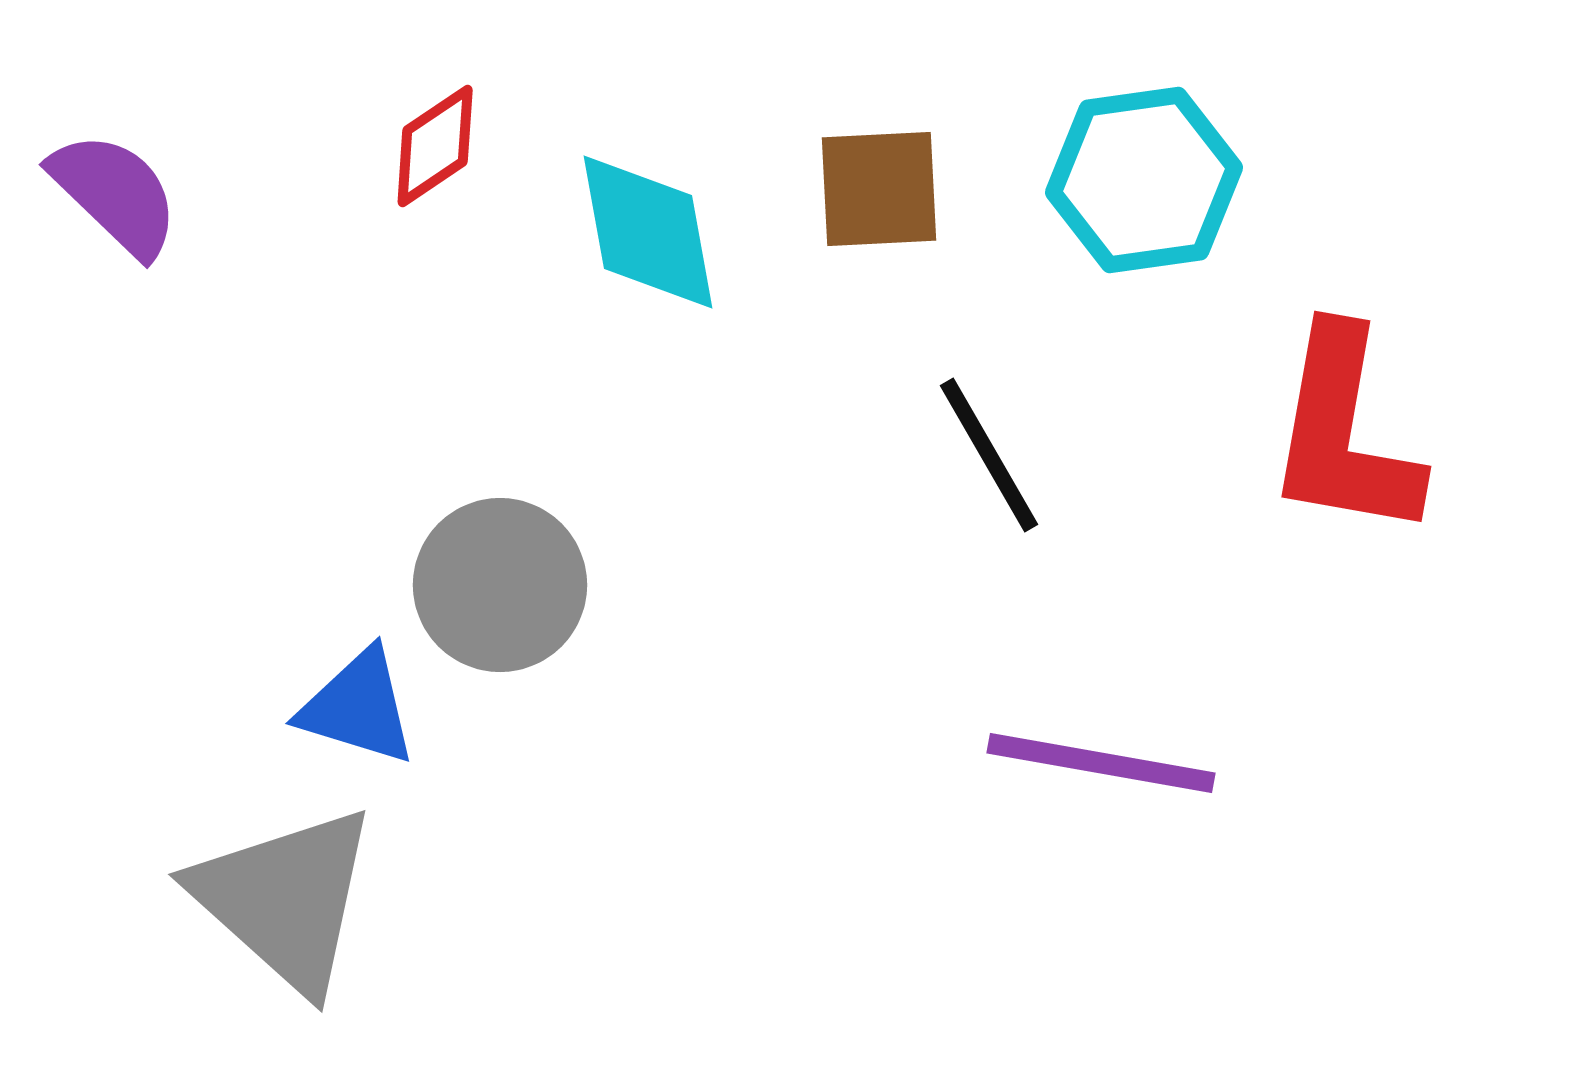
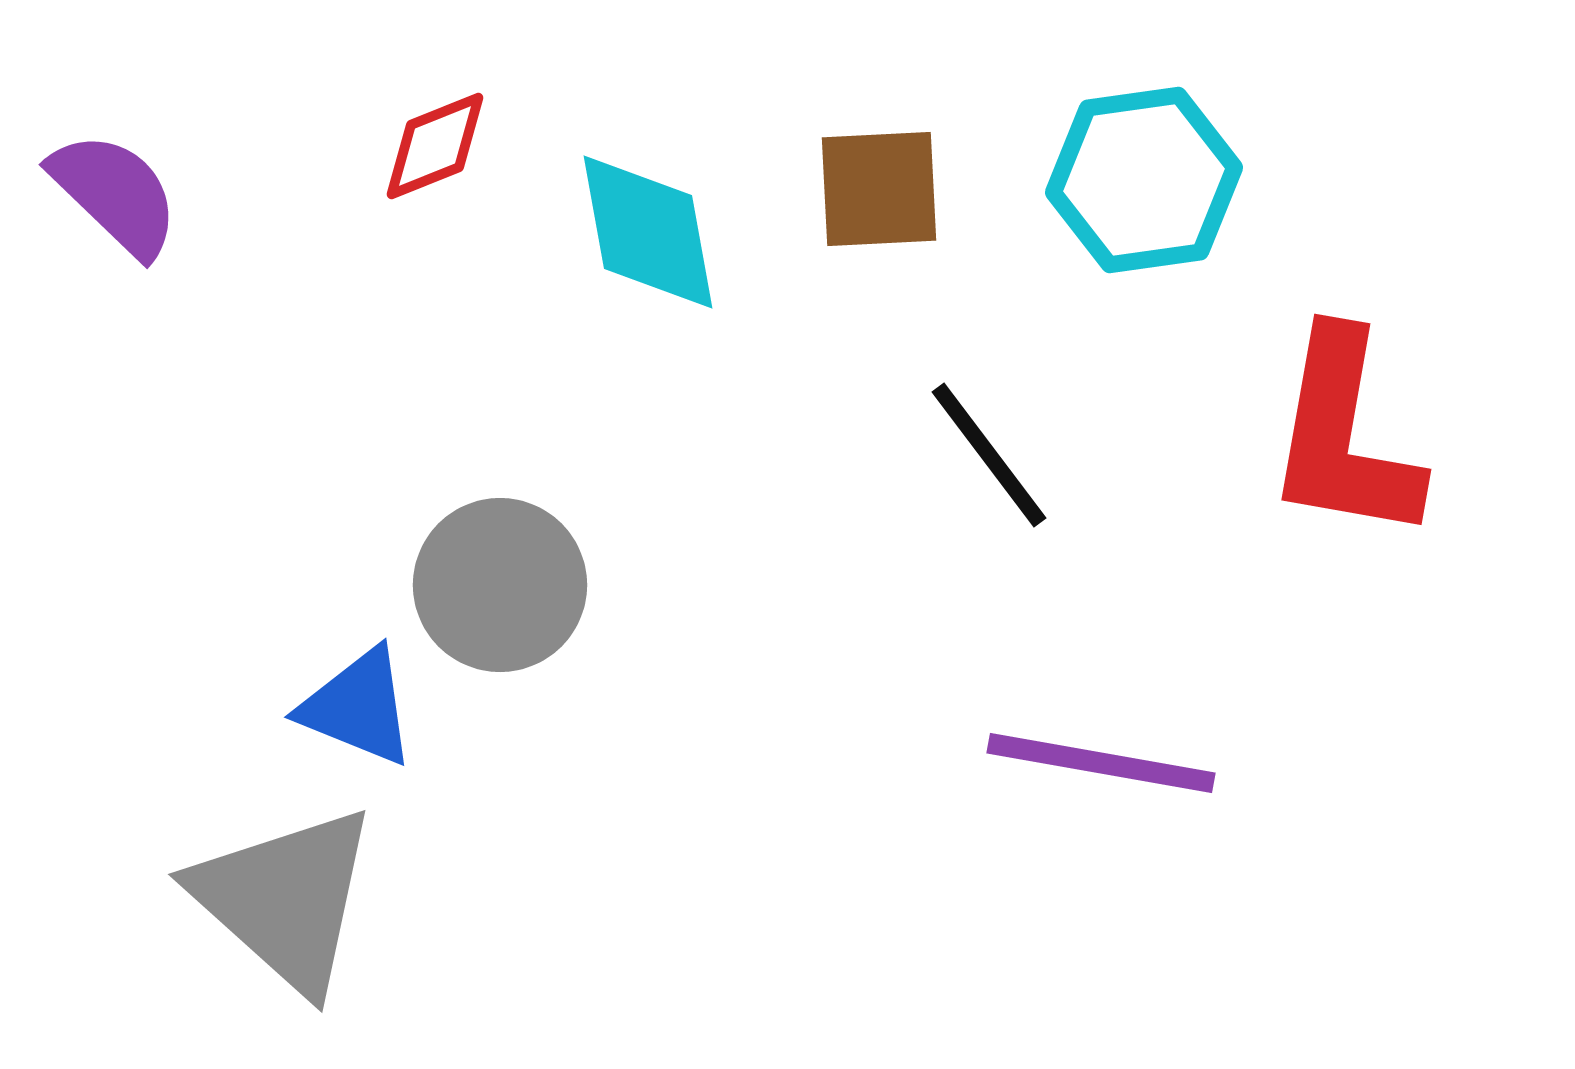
red diamond: rotated 12 degrees clockwise
red L-shape: moved 3 px down
black line: rotated 7 degrees counterclockwise
blue triangle: rotated 5 degrees clockwise
